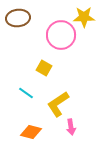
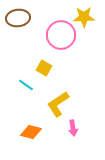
cyan line: moved 8 px up
pink arrow: moved 2 px right, 1 px down
